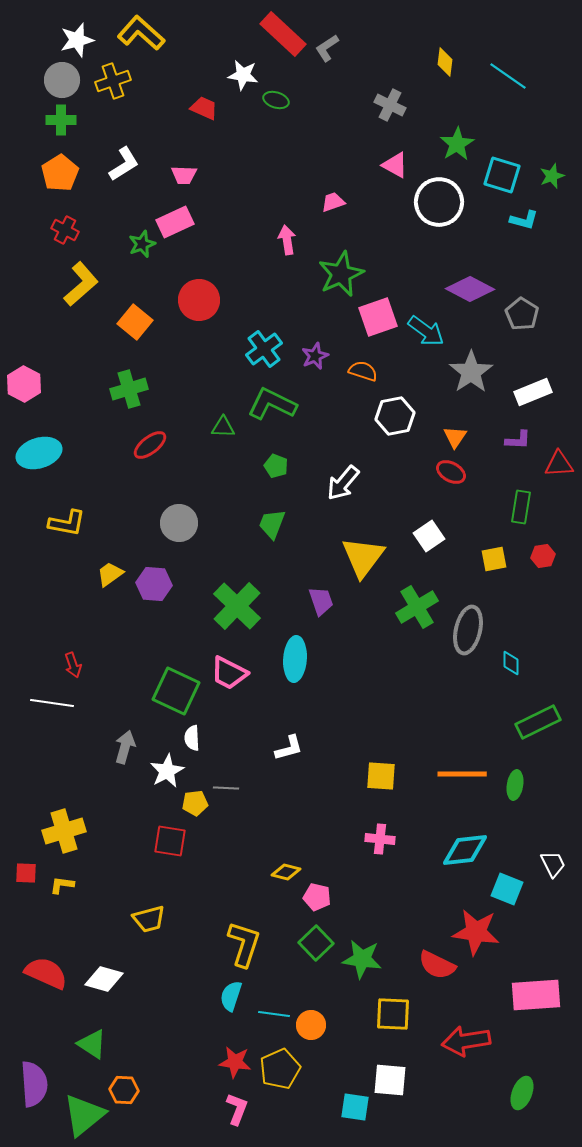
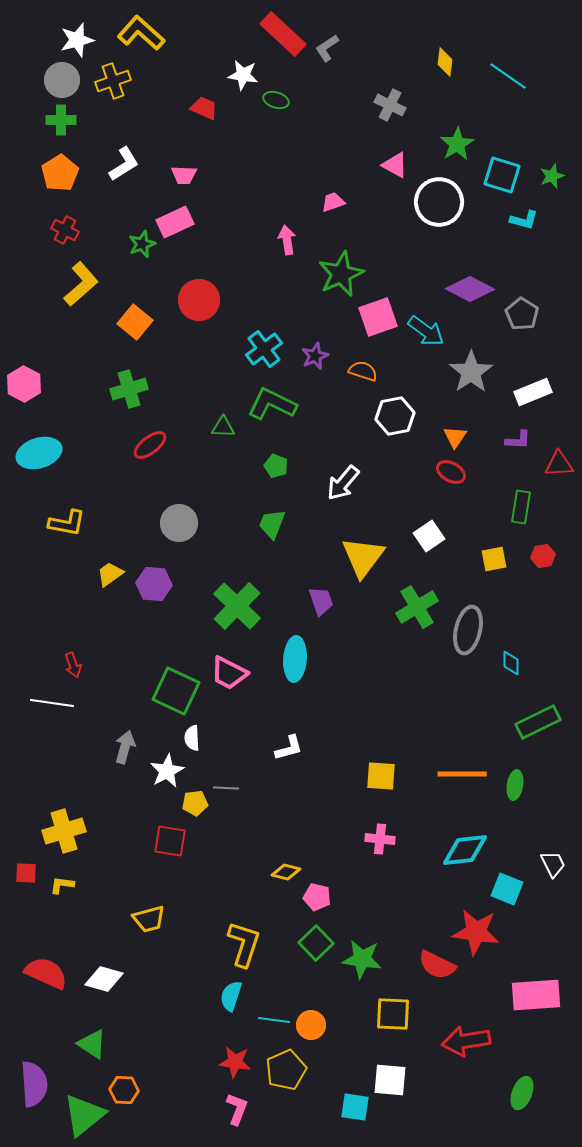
cyan line at (274, 1014): moved 6 px down
yellow pentagon at (280, 1069): moved 6 px right, 1 px down
